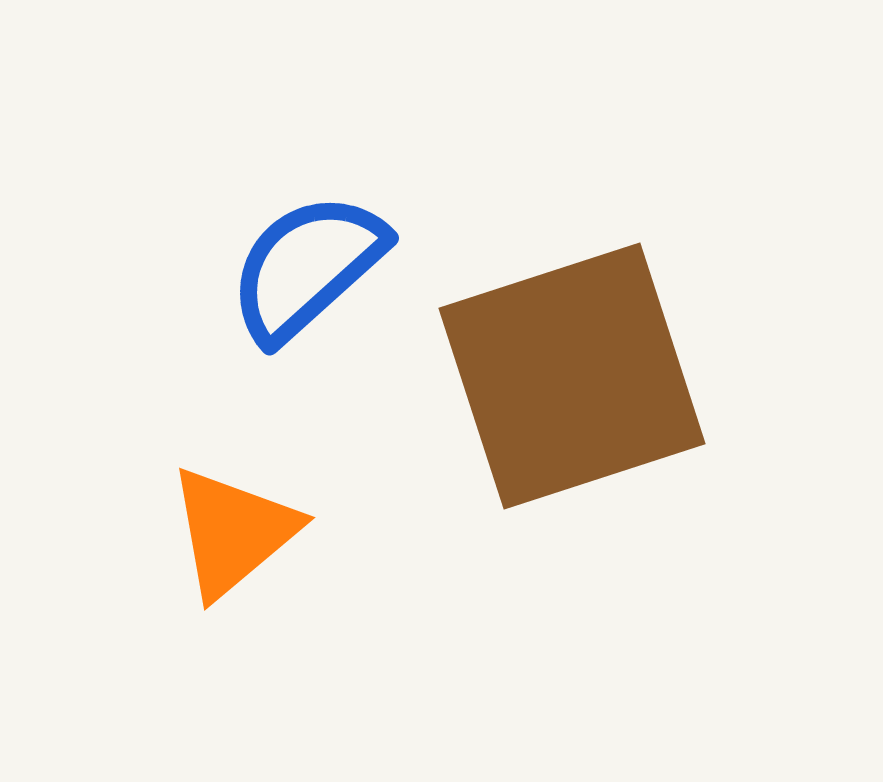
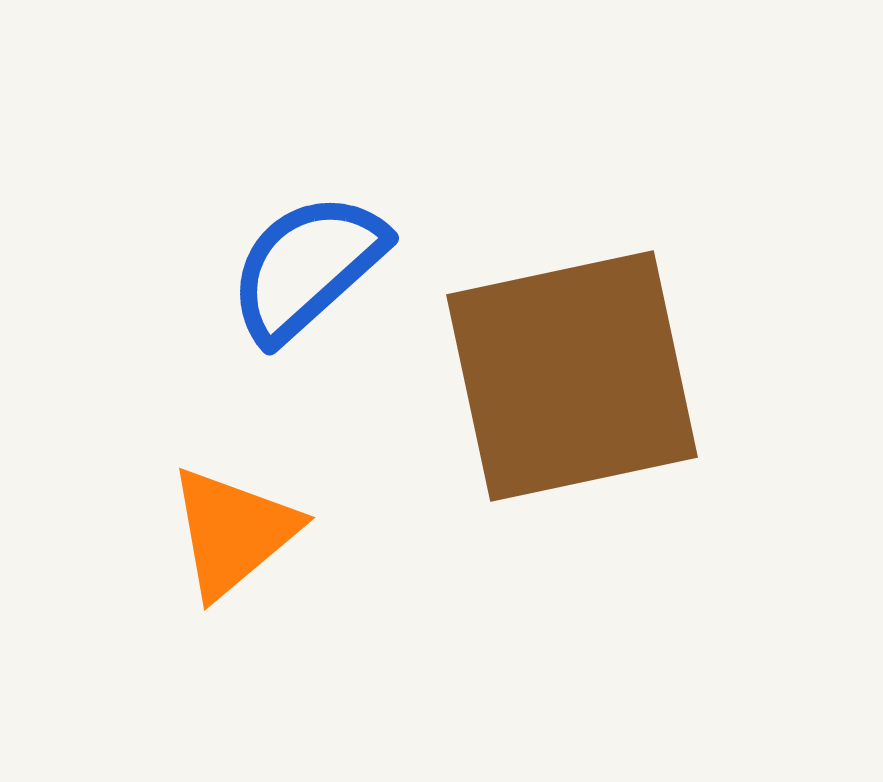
brown square: rotated 6 degrees clockwise
